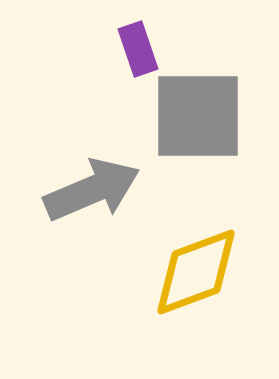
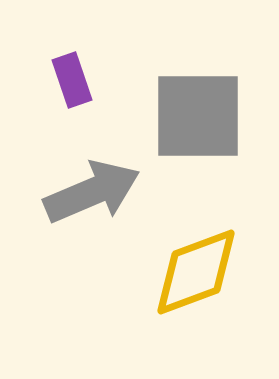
purple rectangle: moved 66 px left, 31 px down
gray arrow: moved 2 px down
